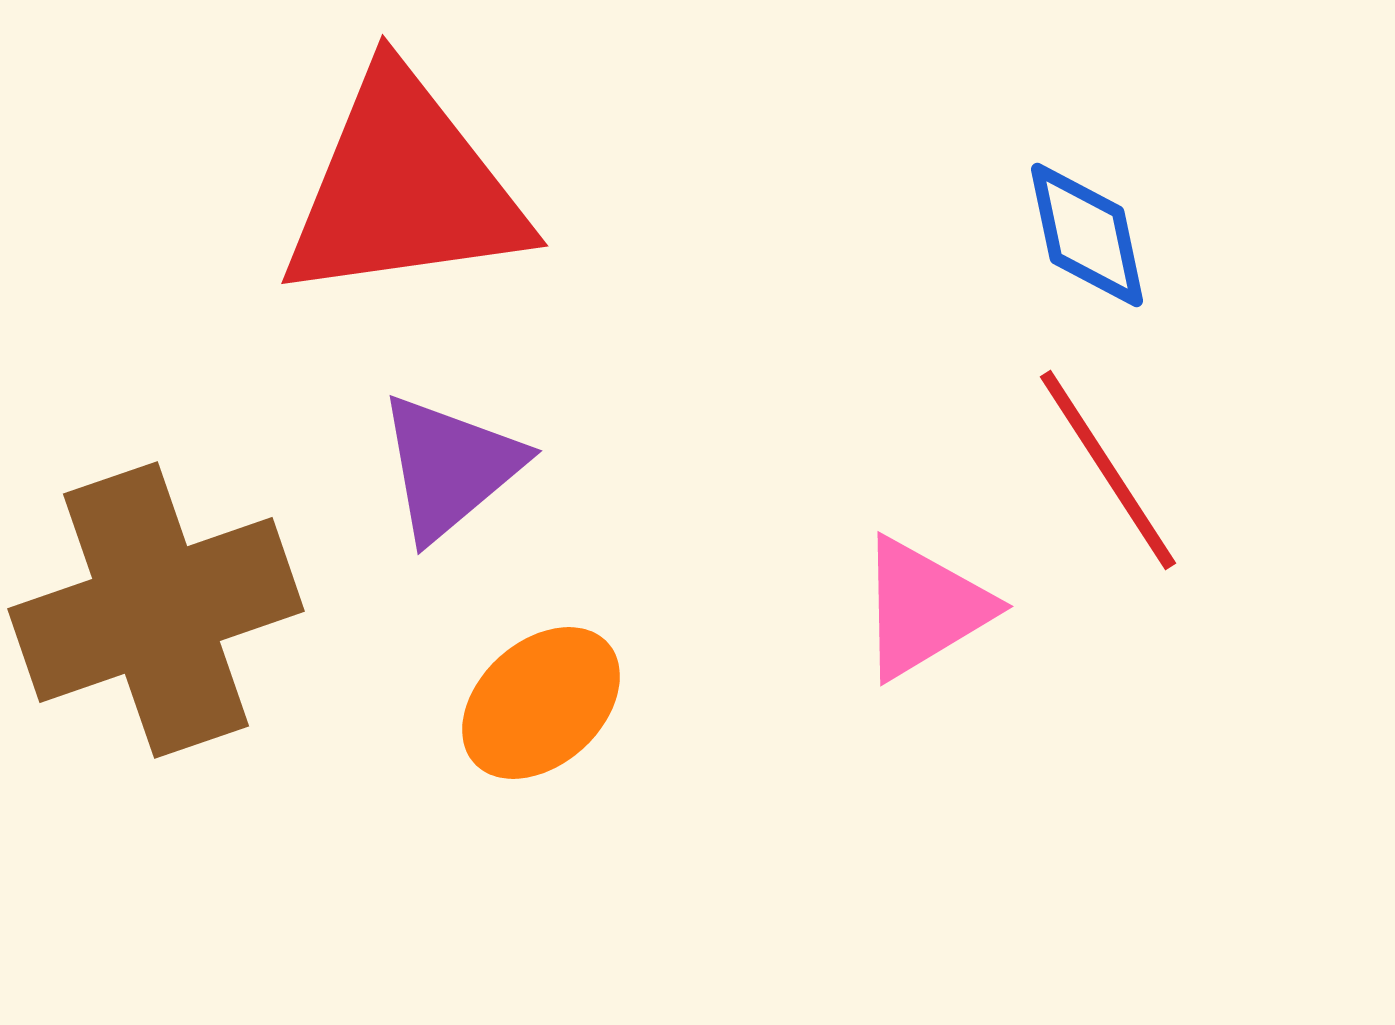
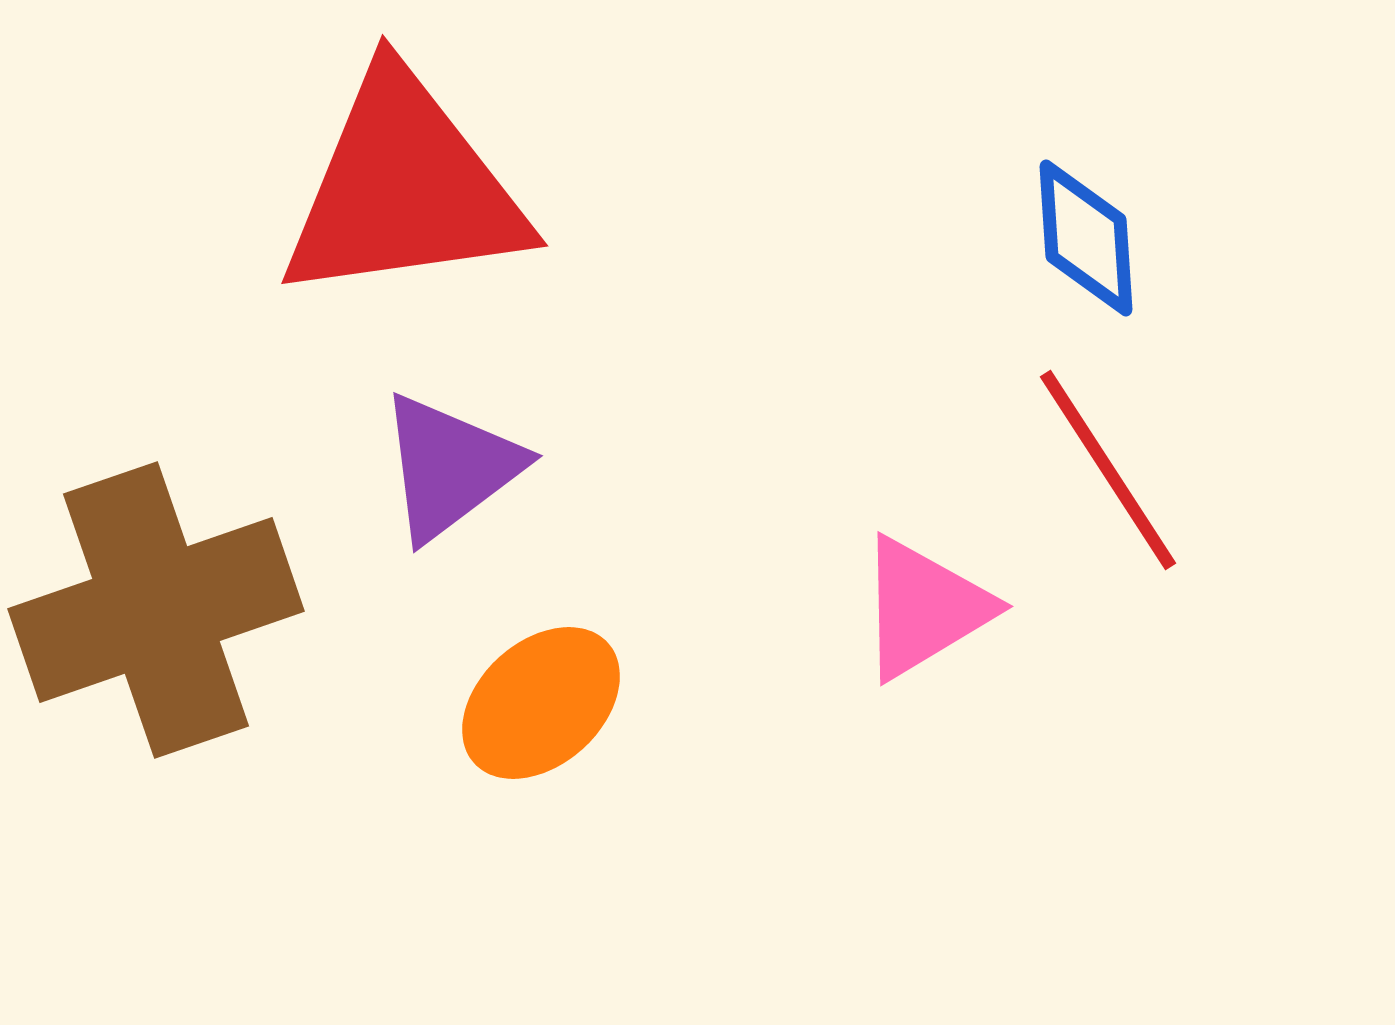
blue diamond: moved 1 px left, 3 px down; rotated 8 degrees clockwise
purple triangle: rotated 3 degrees clockwise
